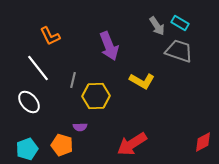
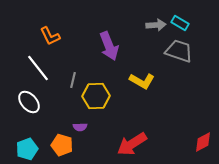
gray arrow: moved 1 px left, 1 px up; rotated 60 degrees counterclockwise
